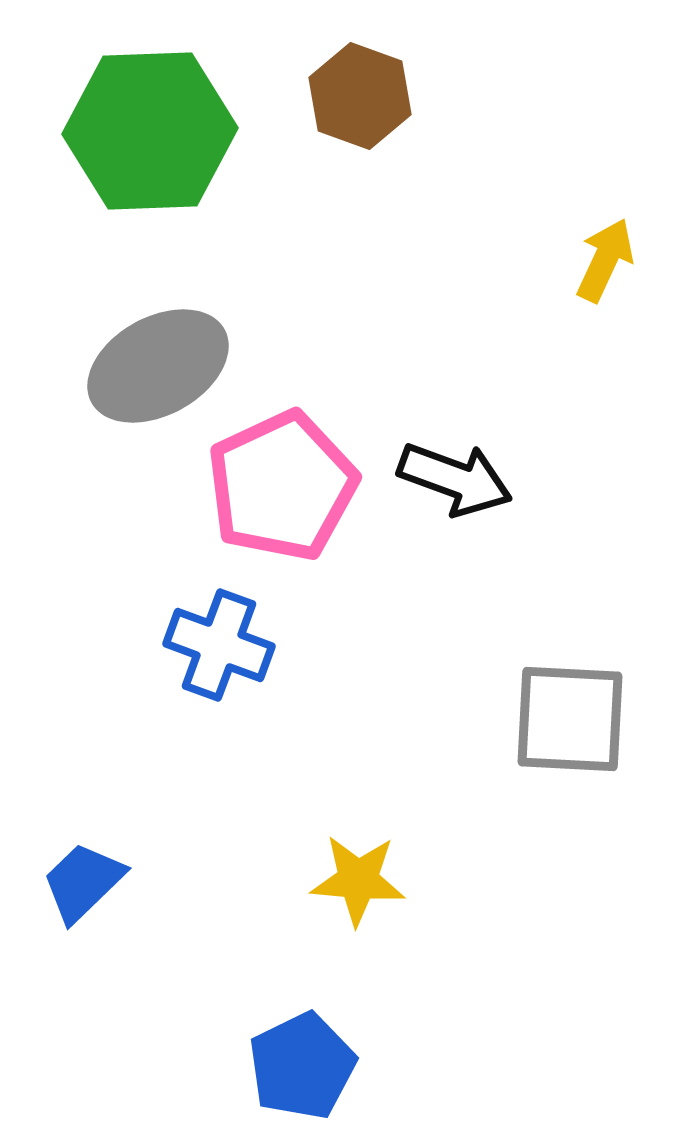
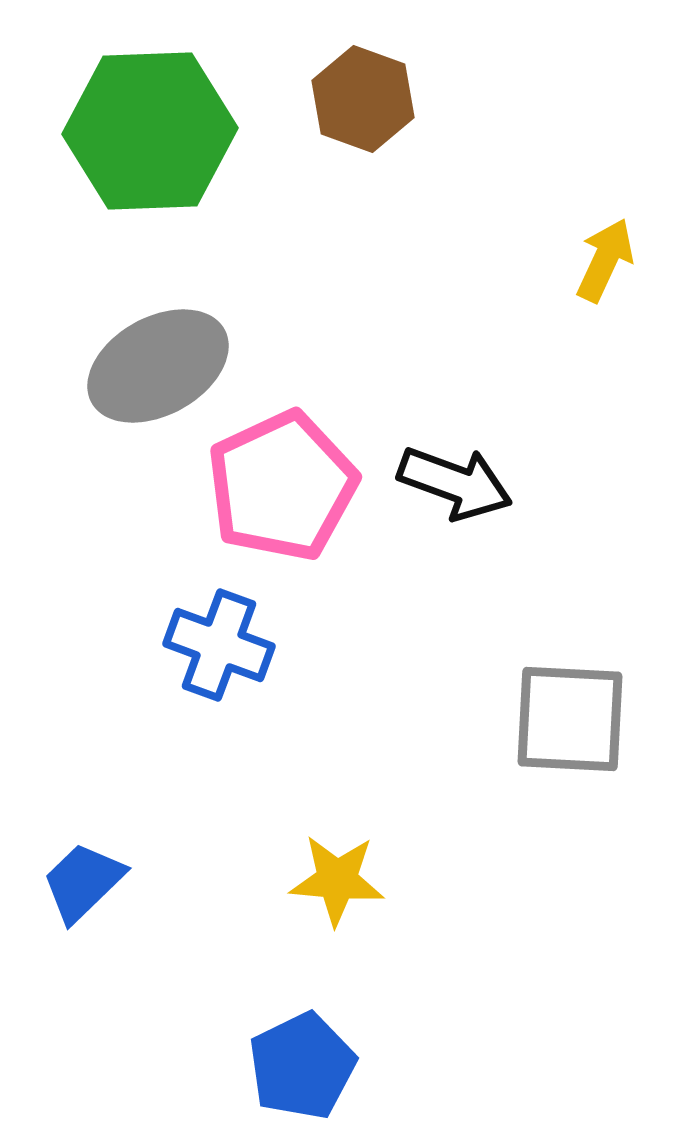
brown hexagon: moved 3 px right, 3 px down
black arrow: moved 4 px down
yellow star: moved 21 px left
